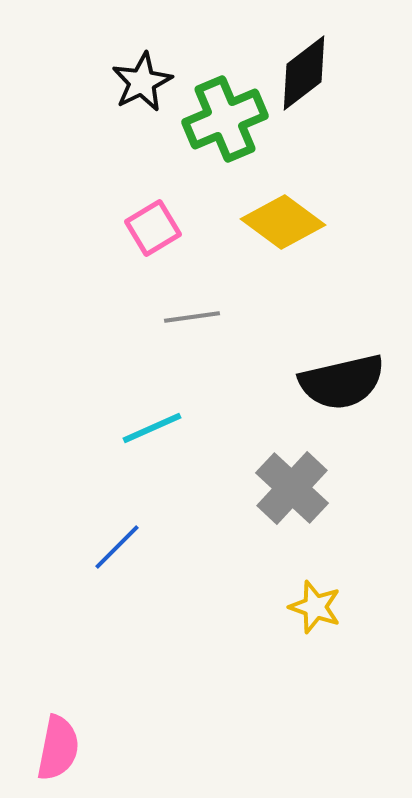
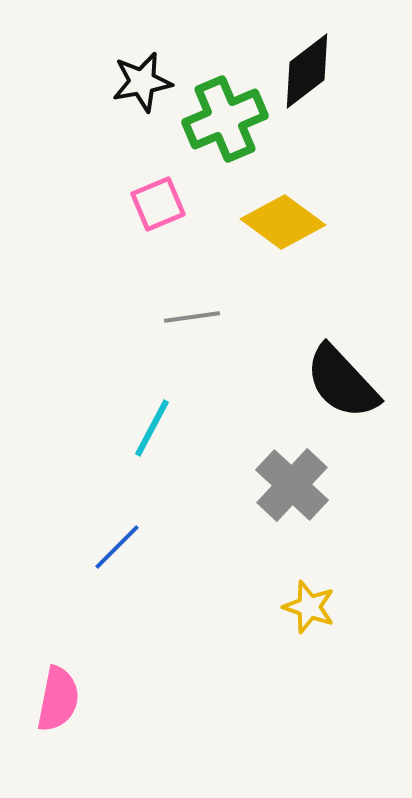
black diamond: moved 3 px right, 2 px up
black star: rotated 16 degrees clockwise
pink square: moved 5 px right, 24 px up; rotated 8 degrees clockwise
black semicircle: rotated 60 degrees clockwise
cyan line: rotated 38 degrees counterclockwise
gray cross: moved 3 px up
yellow star: moved 6 px left
pink semicircle: moved 49 px up
